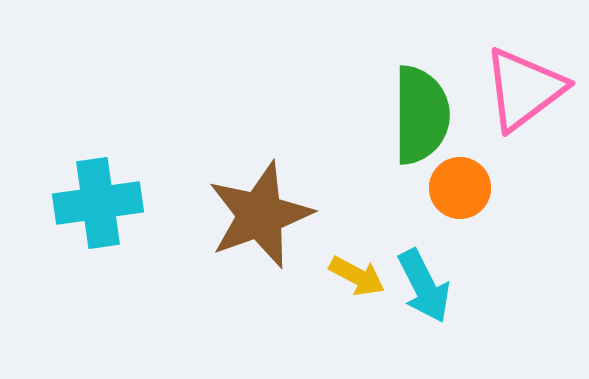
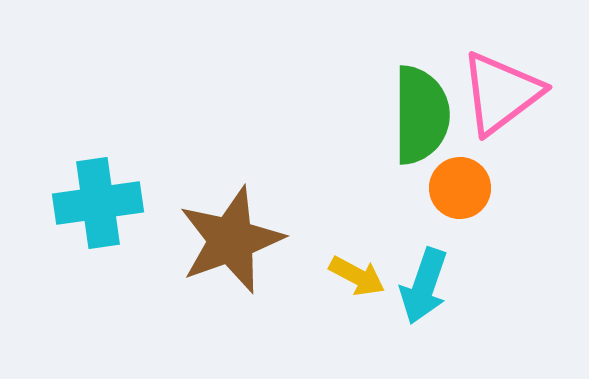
pink triangle: moved 23 px left, 4 px down
brown star: moved 29 px left, 25 px down
cyan arrow: rotated 46 degrees clockwise
